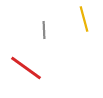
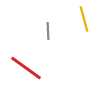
gray line: moved 4 px right, 1 px down
